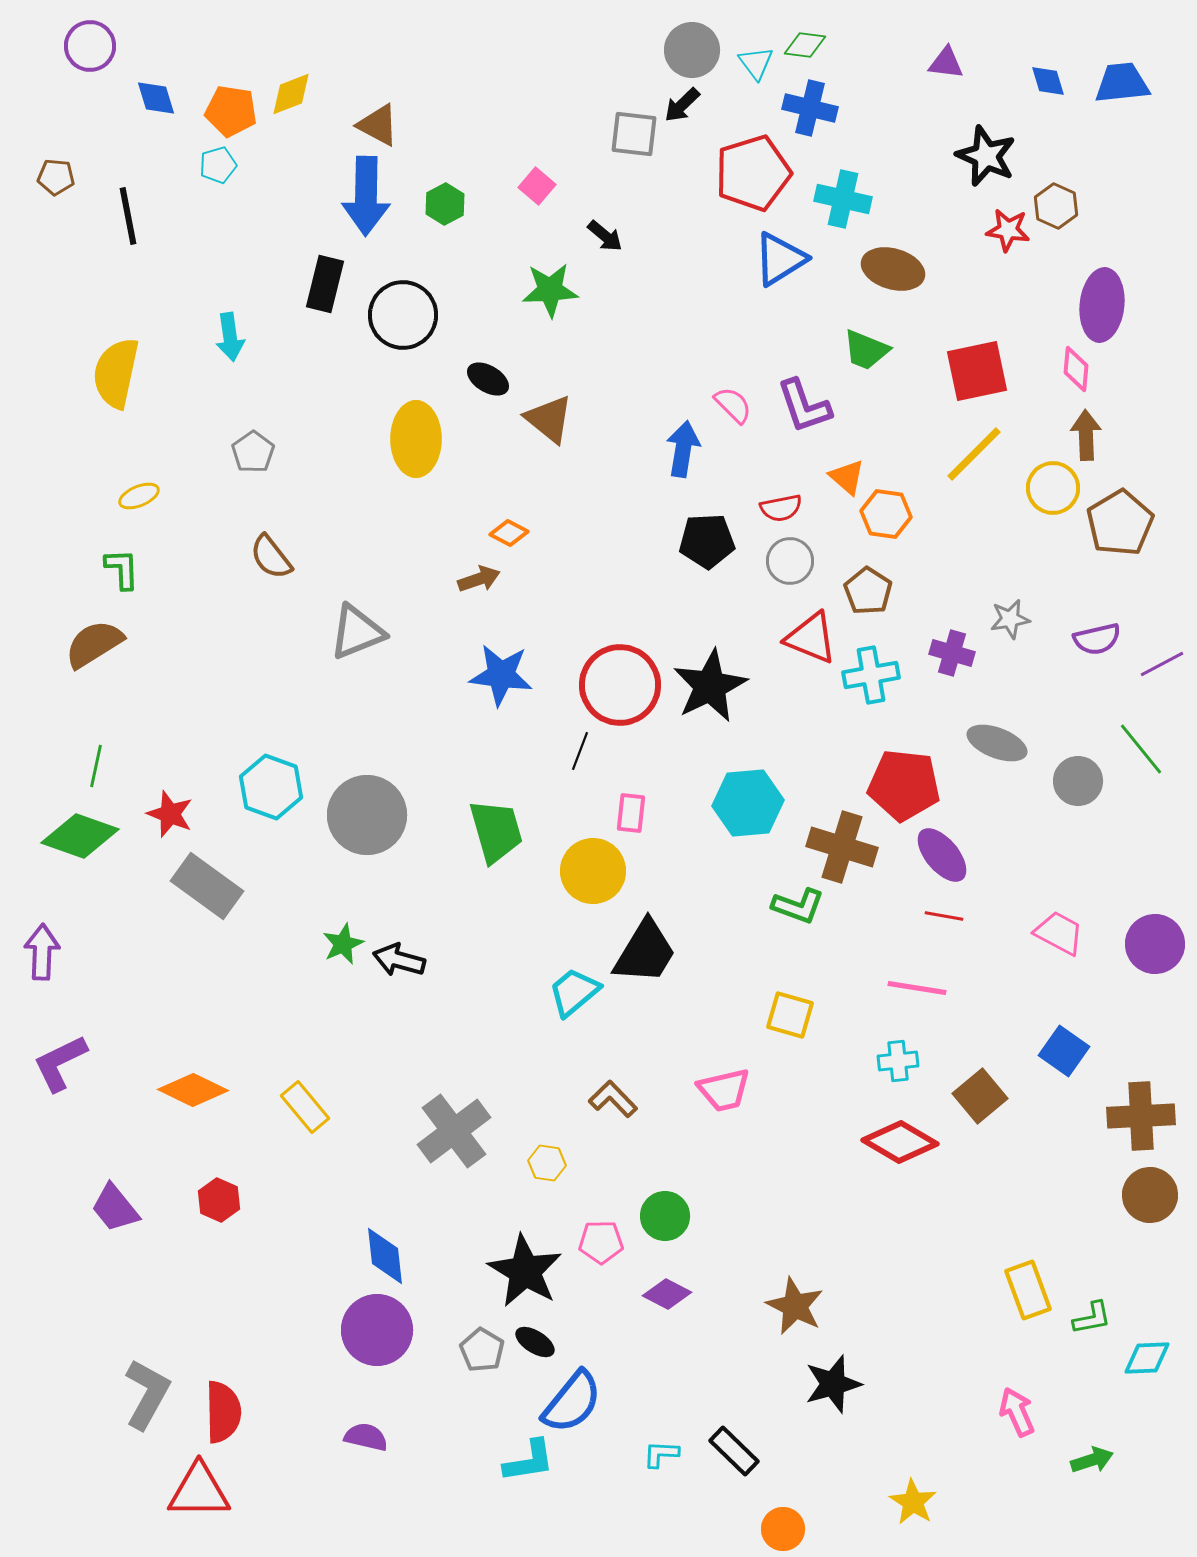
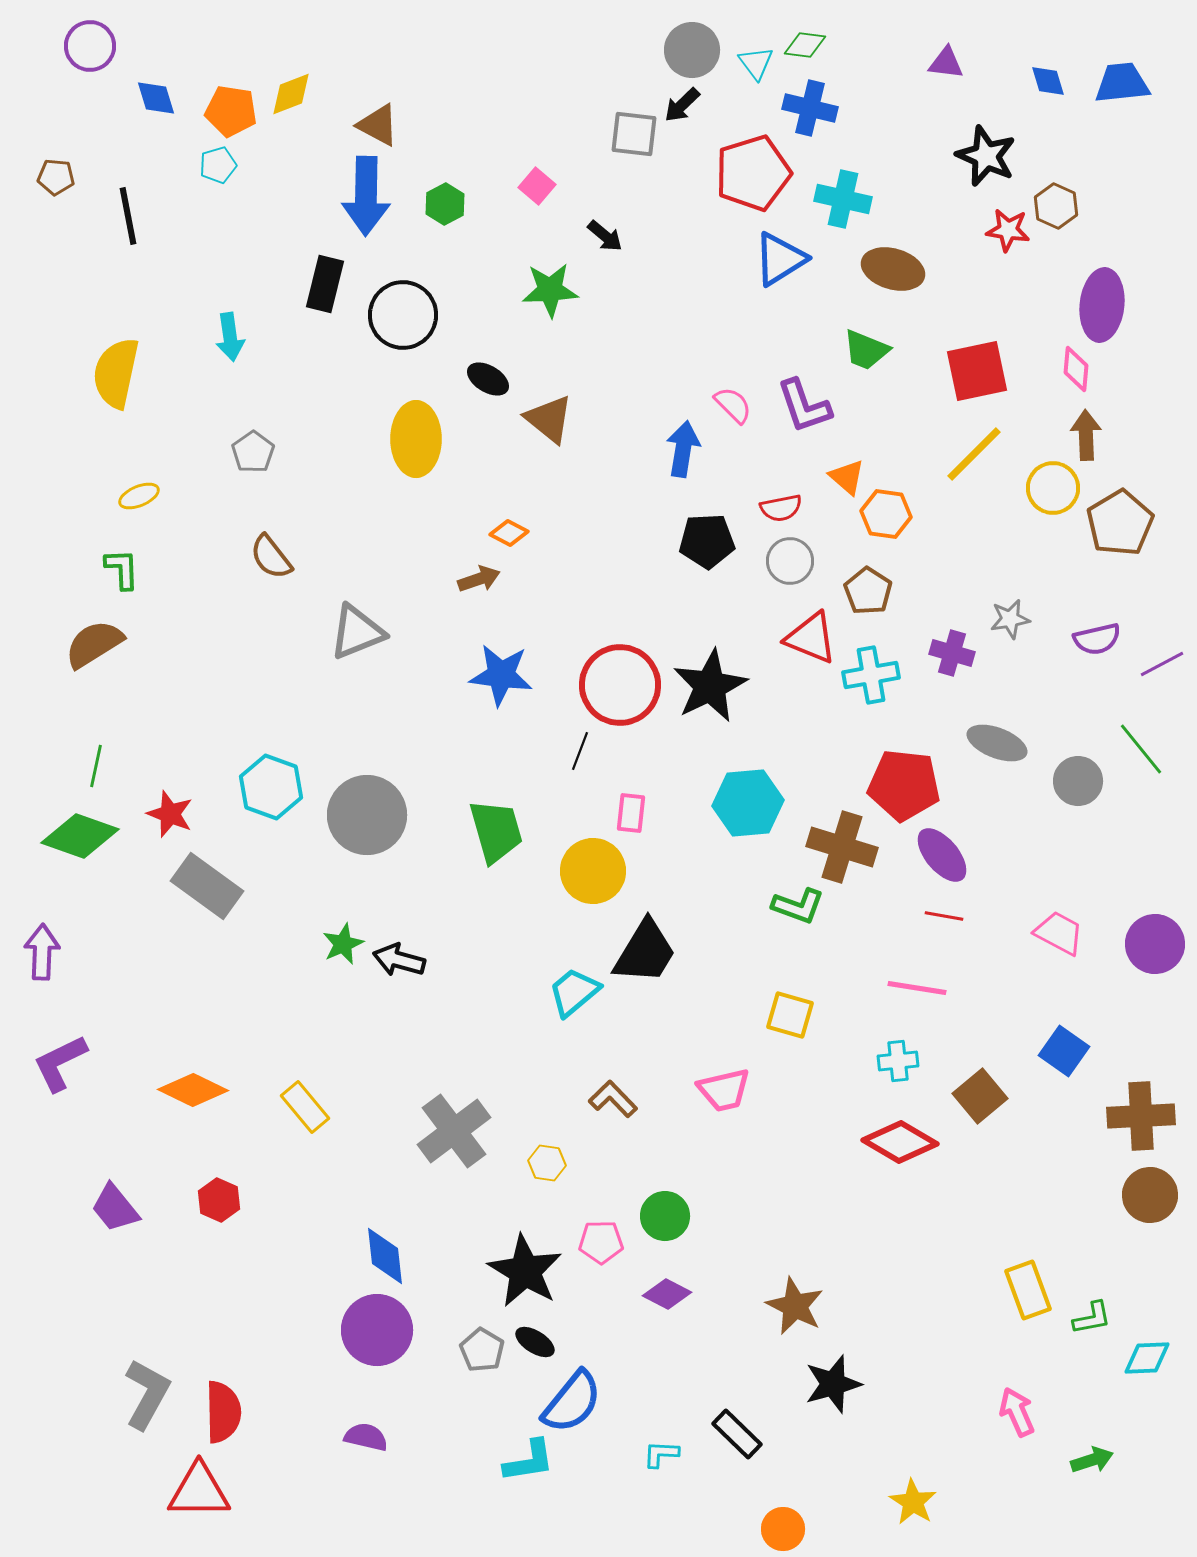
black rectangle at (734, 1451): moved 3 px right, 17 px up
